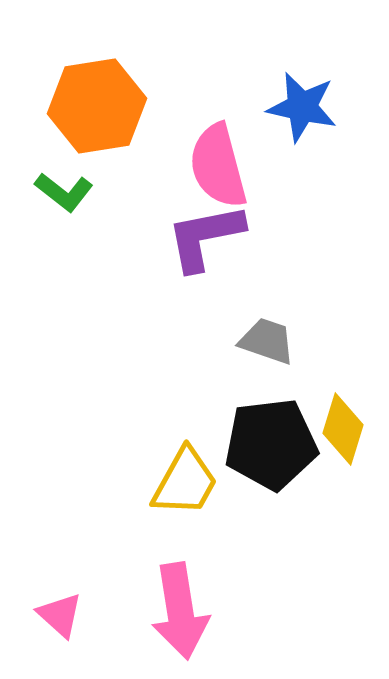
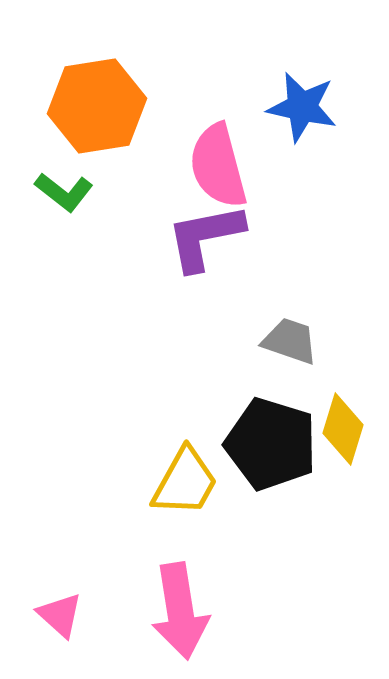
gray trapezoid: moved 23 px right
black pentagon: rotated 24 degrees clockwise
